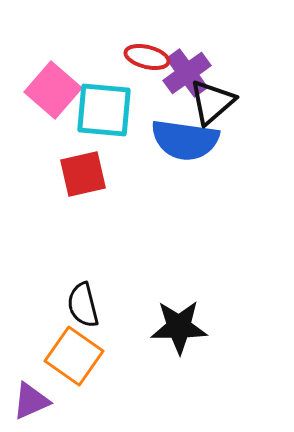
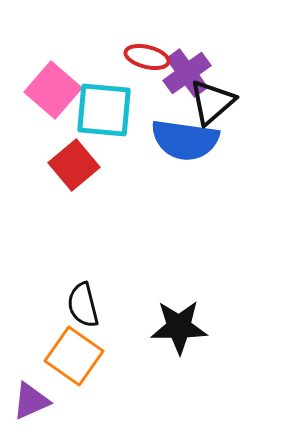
red square: moved 9 px left, 9 px up; rotated 27 degrees counterclockwise
